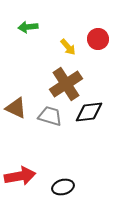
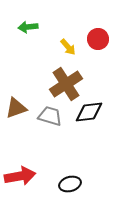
brown triangle: rotated 45 degrees counterclockwise
black ellipse: moved 7 px right, 3 px up
